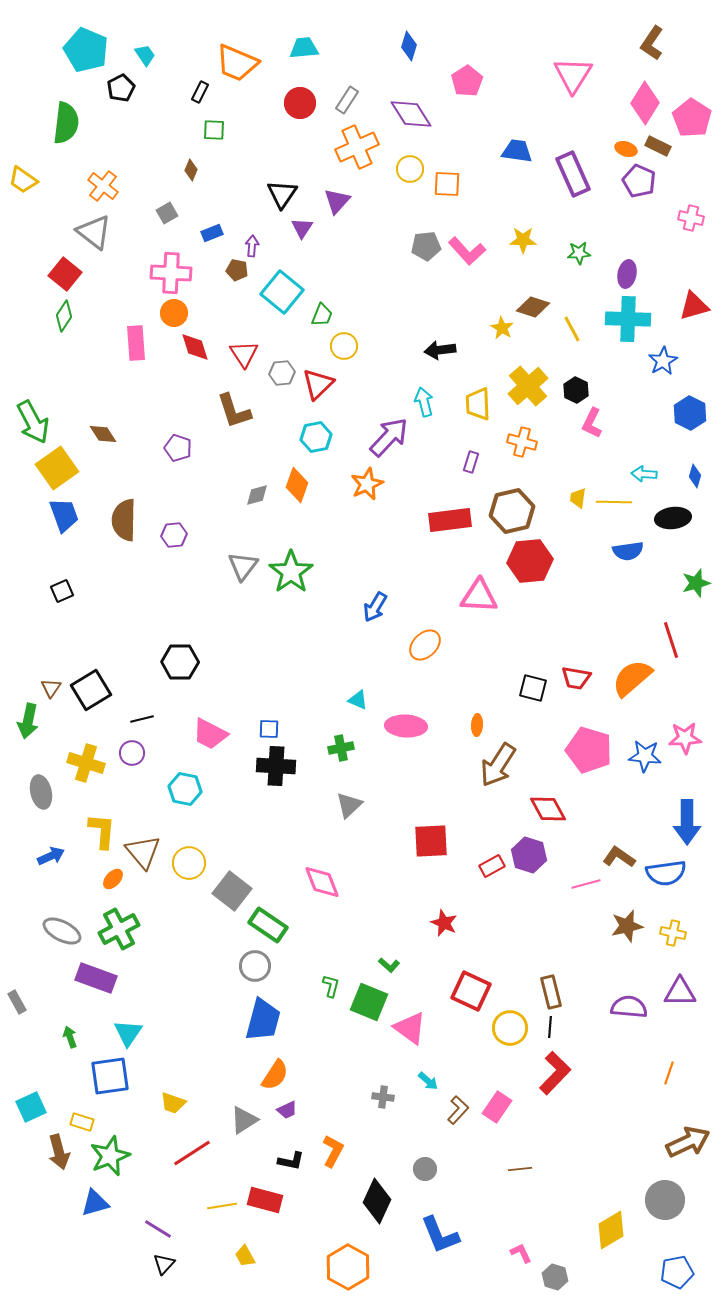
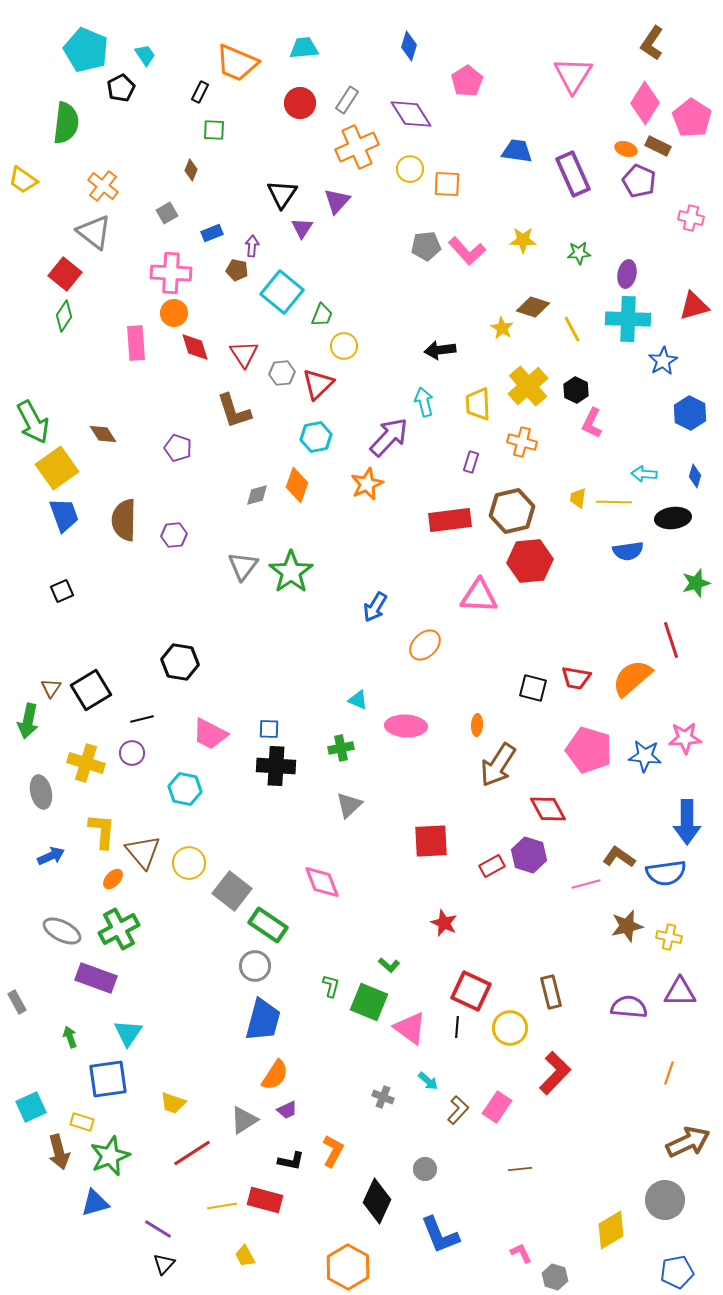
black hexagon at (180, 662): rotated 9 degrees clockwise
yellow cross at (673, 933): moved 4 px left, 4 px down
black line at (550, 1027): moved 93 px left
blue square at (110, 1076): moved 2 px left, 3 px down
gray cross at (383, 1097): rotated 15 degrees clockwise
